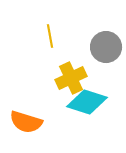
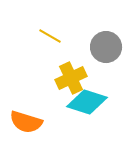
yellow line: rotated 50 degrees counterclockwise
